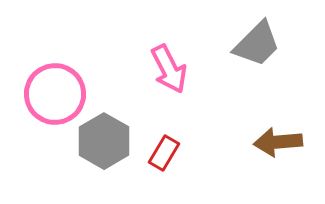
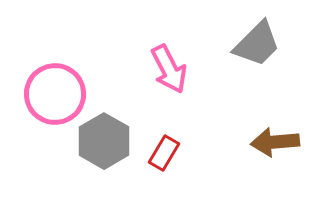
brown arrow: moved 3 px left
